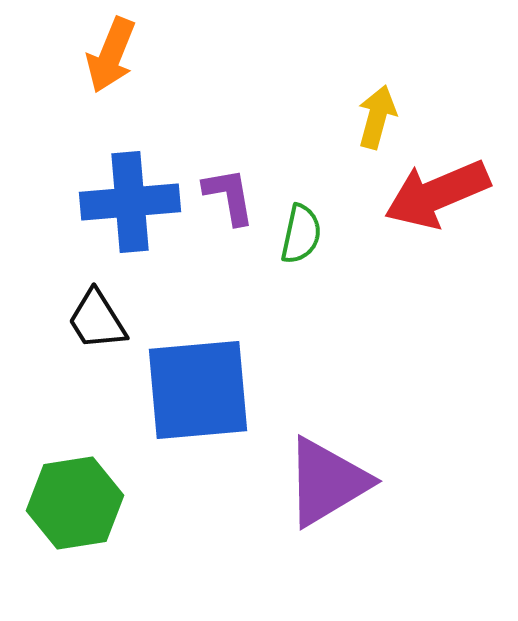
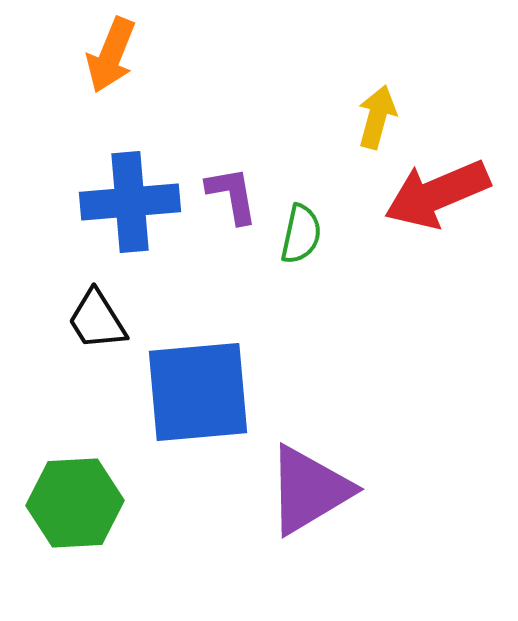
purple L-shape: moved 3 px right, 1 px up
blue square: moved 2 px down
purple triangle: moved 18 px left, 8 px down
green hexagon: rotated 6 degrees clockwise
